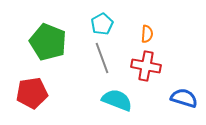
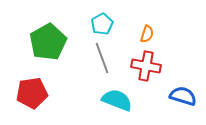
orange semicircle: rotated 12 degrees clockwise
green pentagon: rotated 21 degrees clockwise
blue semicircle: moved 1 px left, 2 px up
